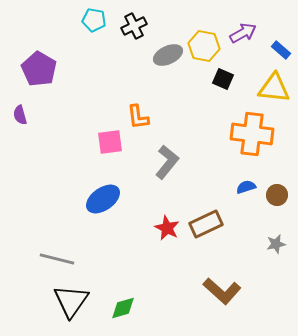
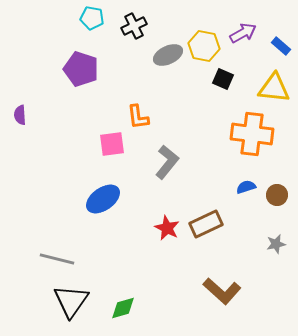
cyan pentagon: moved 2 px left, 2 px up
blue rectangle: moved 4 px up
purple pentagon: moved 42 px right; rotated 12 degrees counterclockwise
purple semicircle: rotated 12 degrees clockwise
pink square: moved 2 px right, 2 px down
